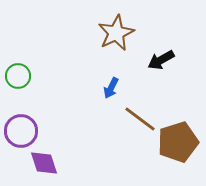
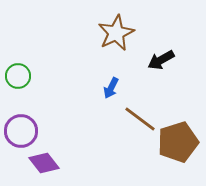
purple diamond: rotated 20 degrees counterclockwise
